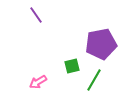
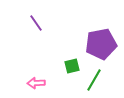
purple line: moved 8 px down
pink arrow: moved 2 px left, 1 px down; rotated 30 degrees clockwise
